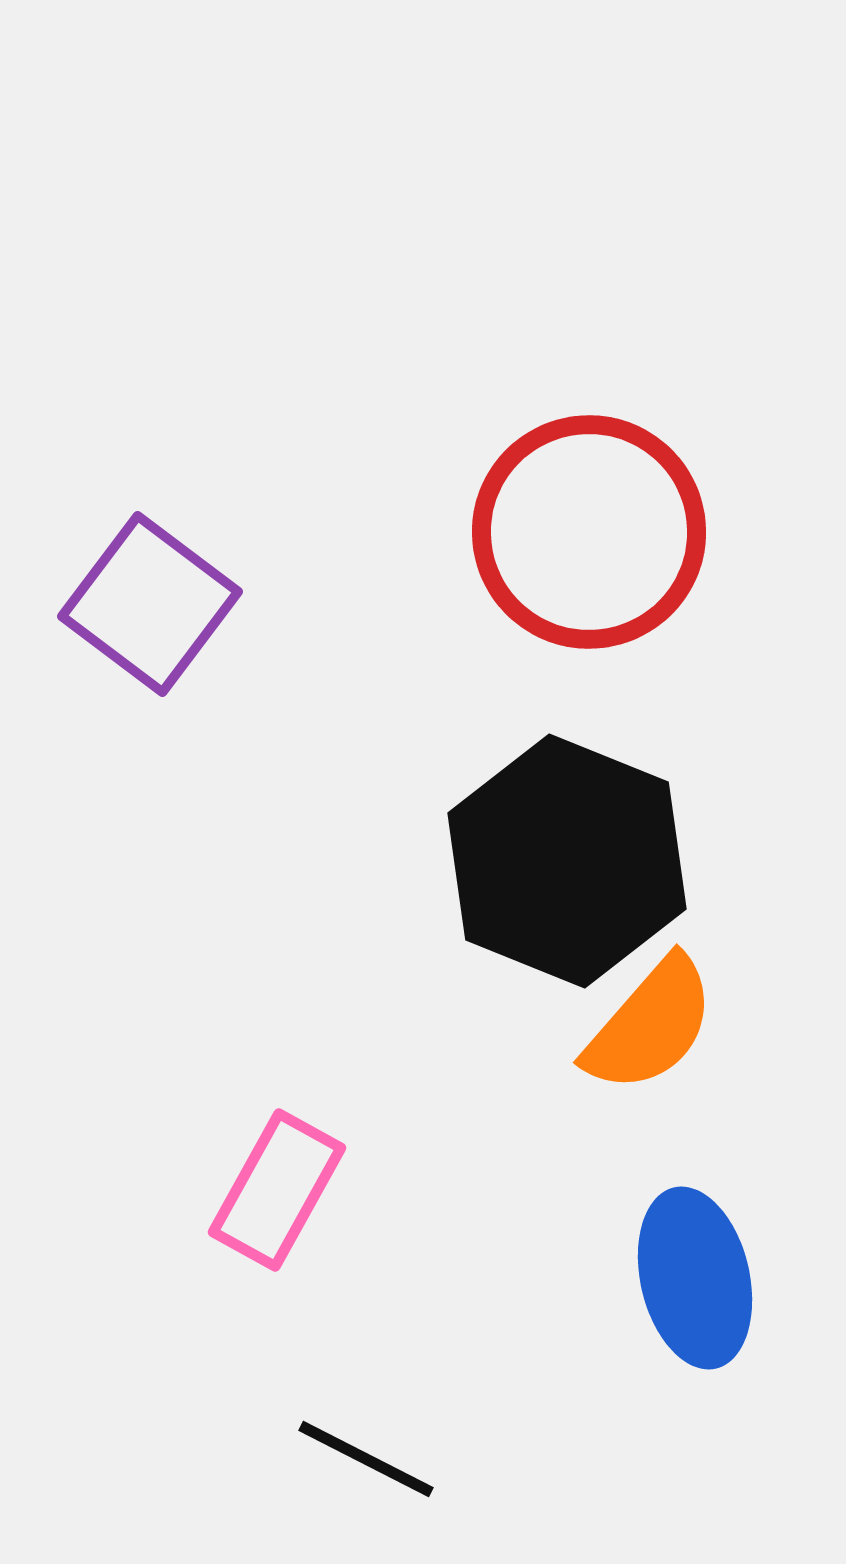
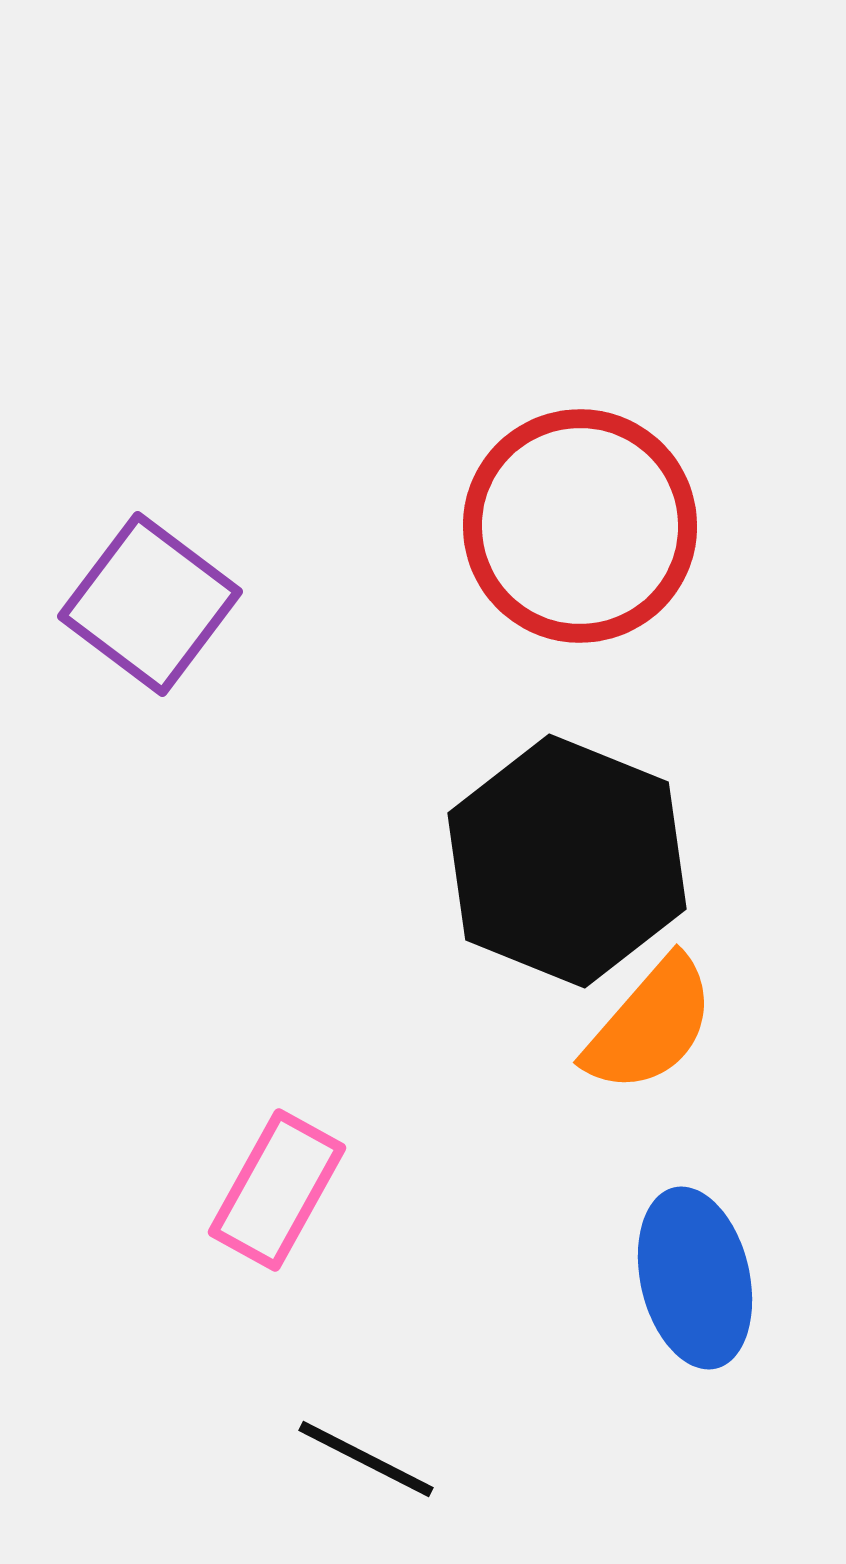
red circle: moved 9 px left, 6 px up
